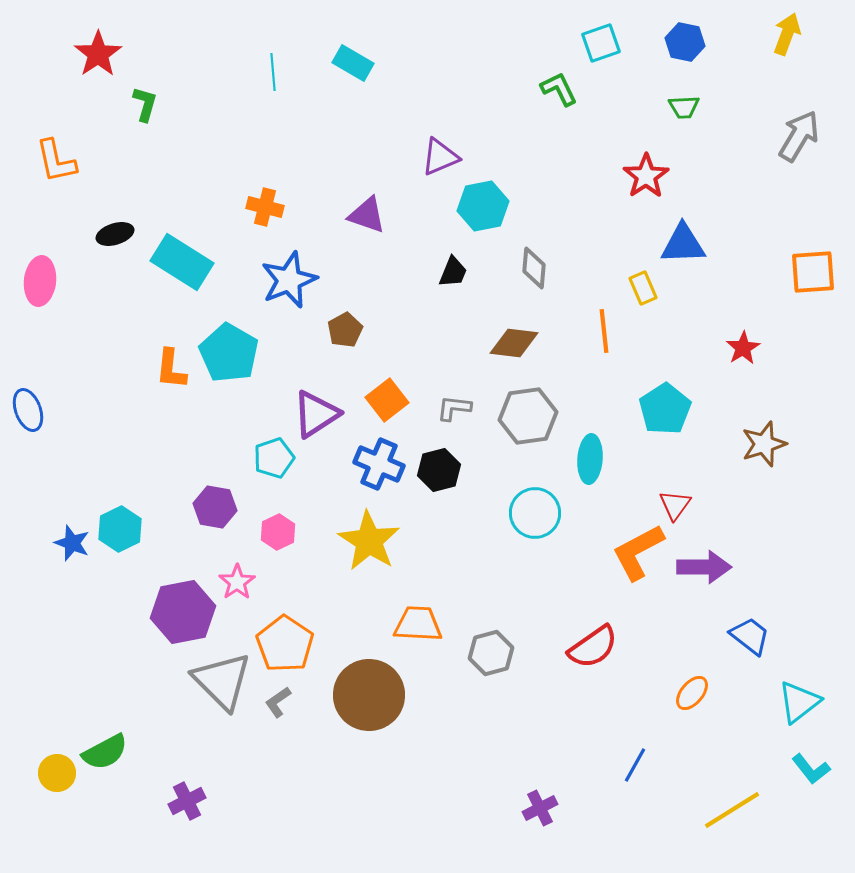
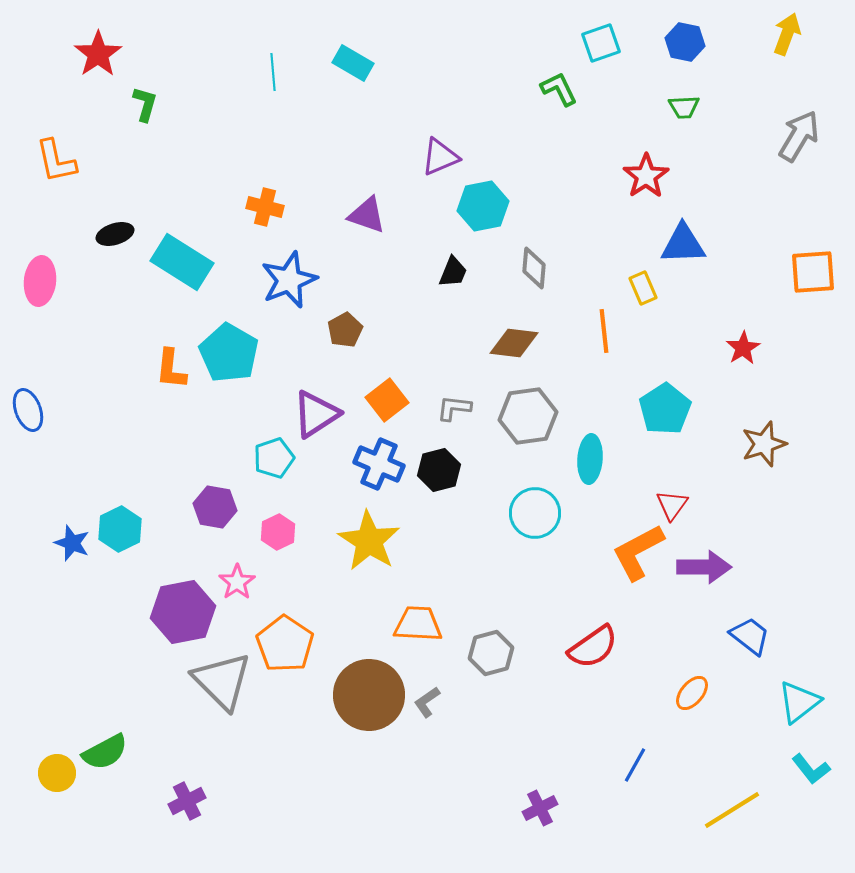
red triangle at (675, 505): moved 3 px left
gray L-shape at (278, 702): moved 149 px right
